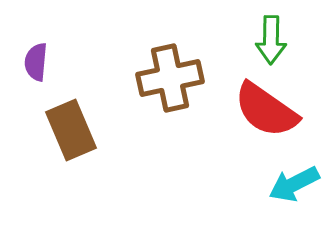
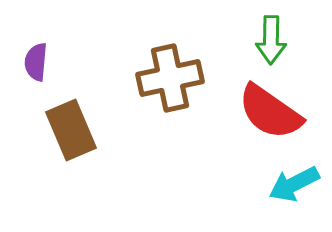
red semicircle: moved 4 px right, 2 px down
